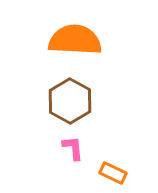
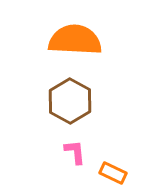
pink L-shape: moved 2 px right, 4 px down
